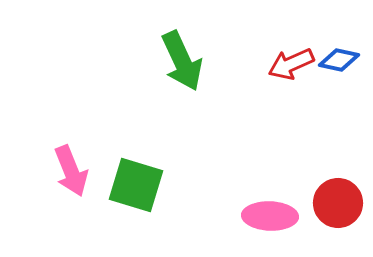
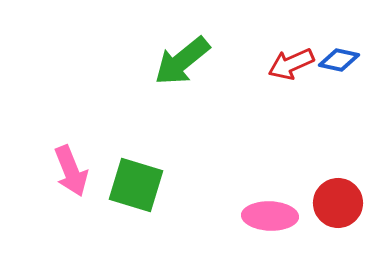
green arrow: rotated 76 degrees clockwise
